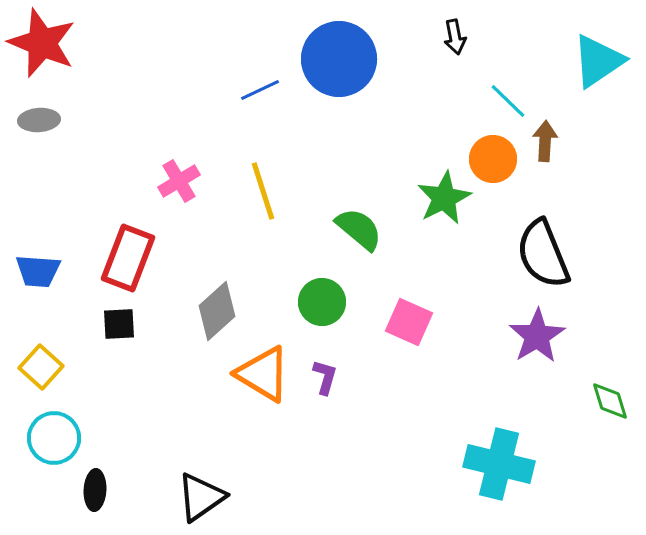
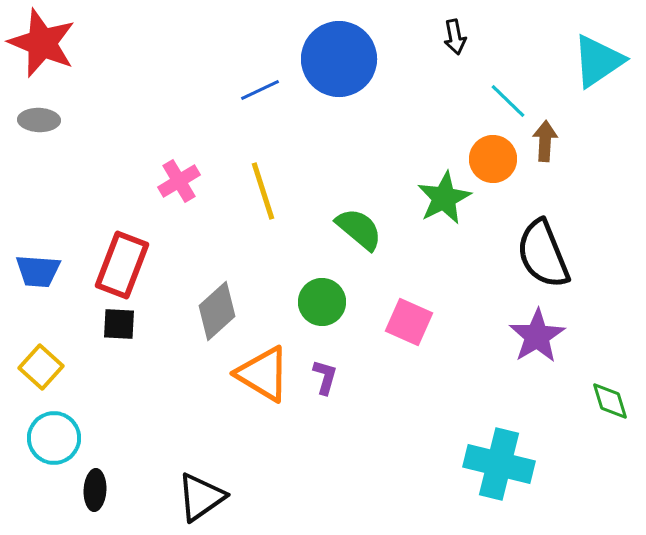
gray ellipse: rotated 6 degrees clockwise
red rectangle: moved 6 px left, 7 px down
black square: rotated 6 degrees clockwise
